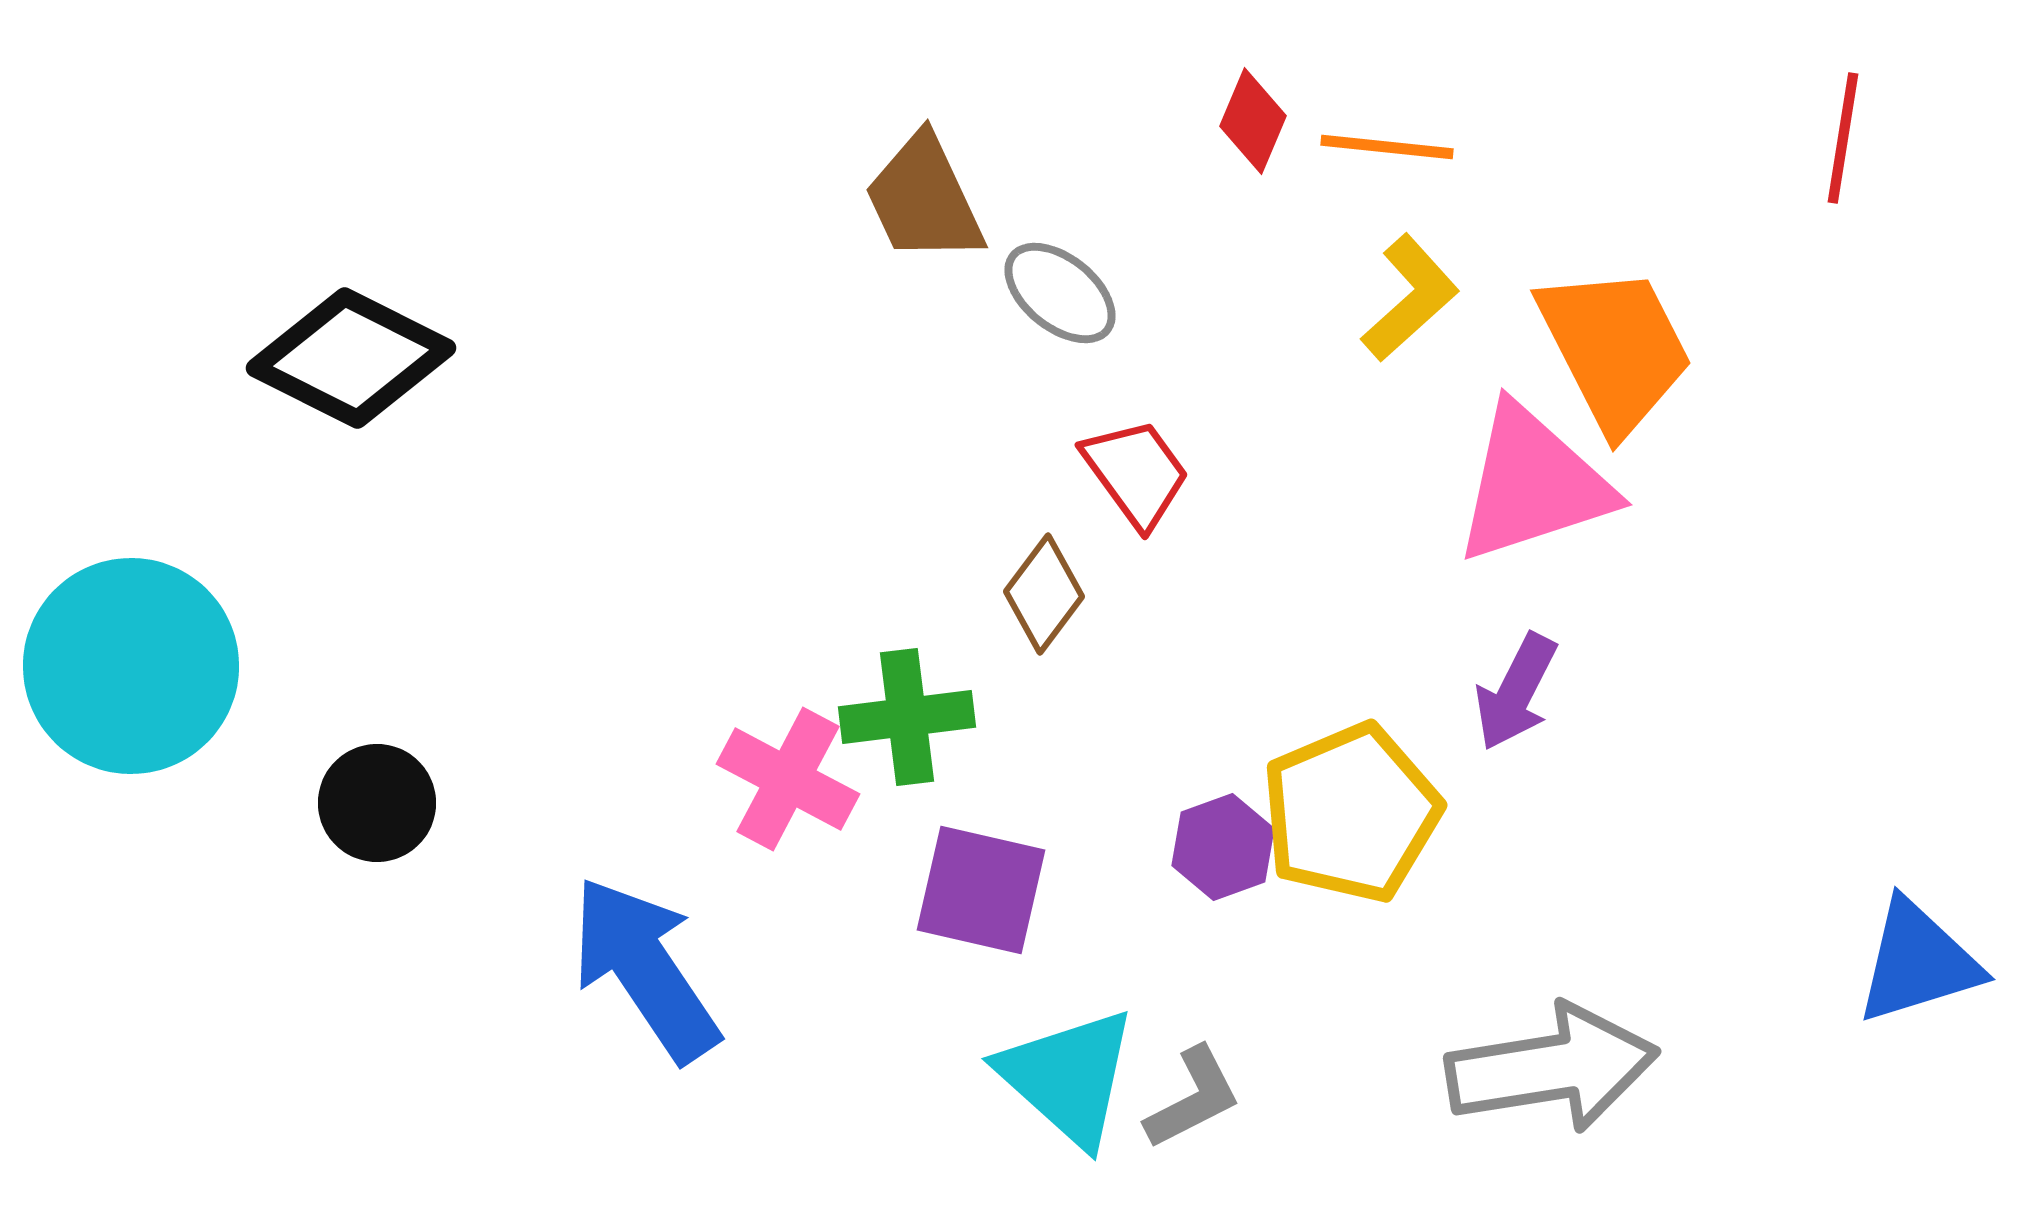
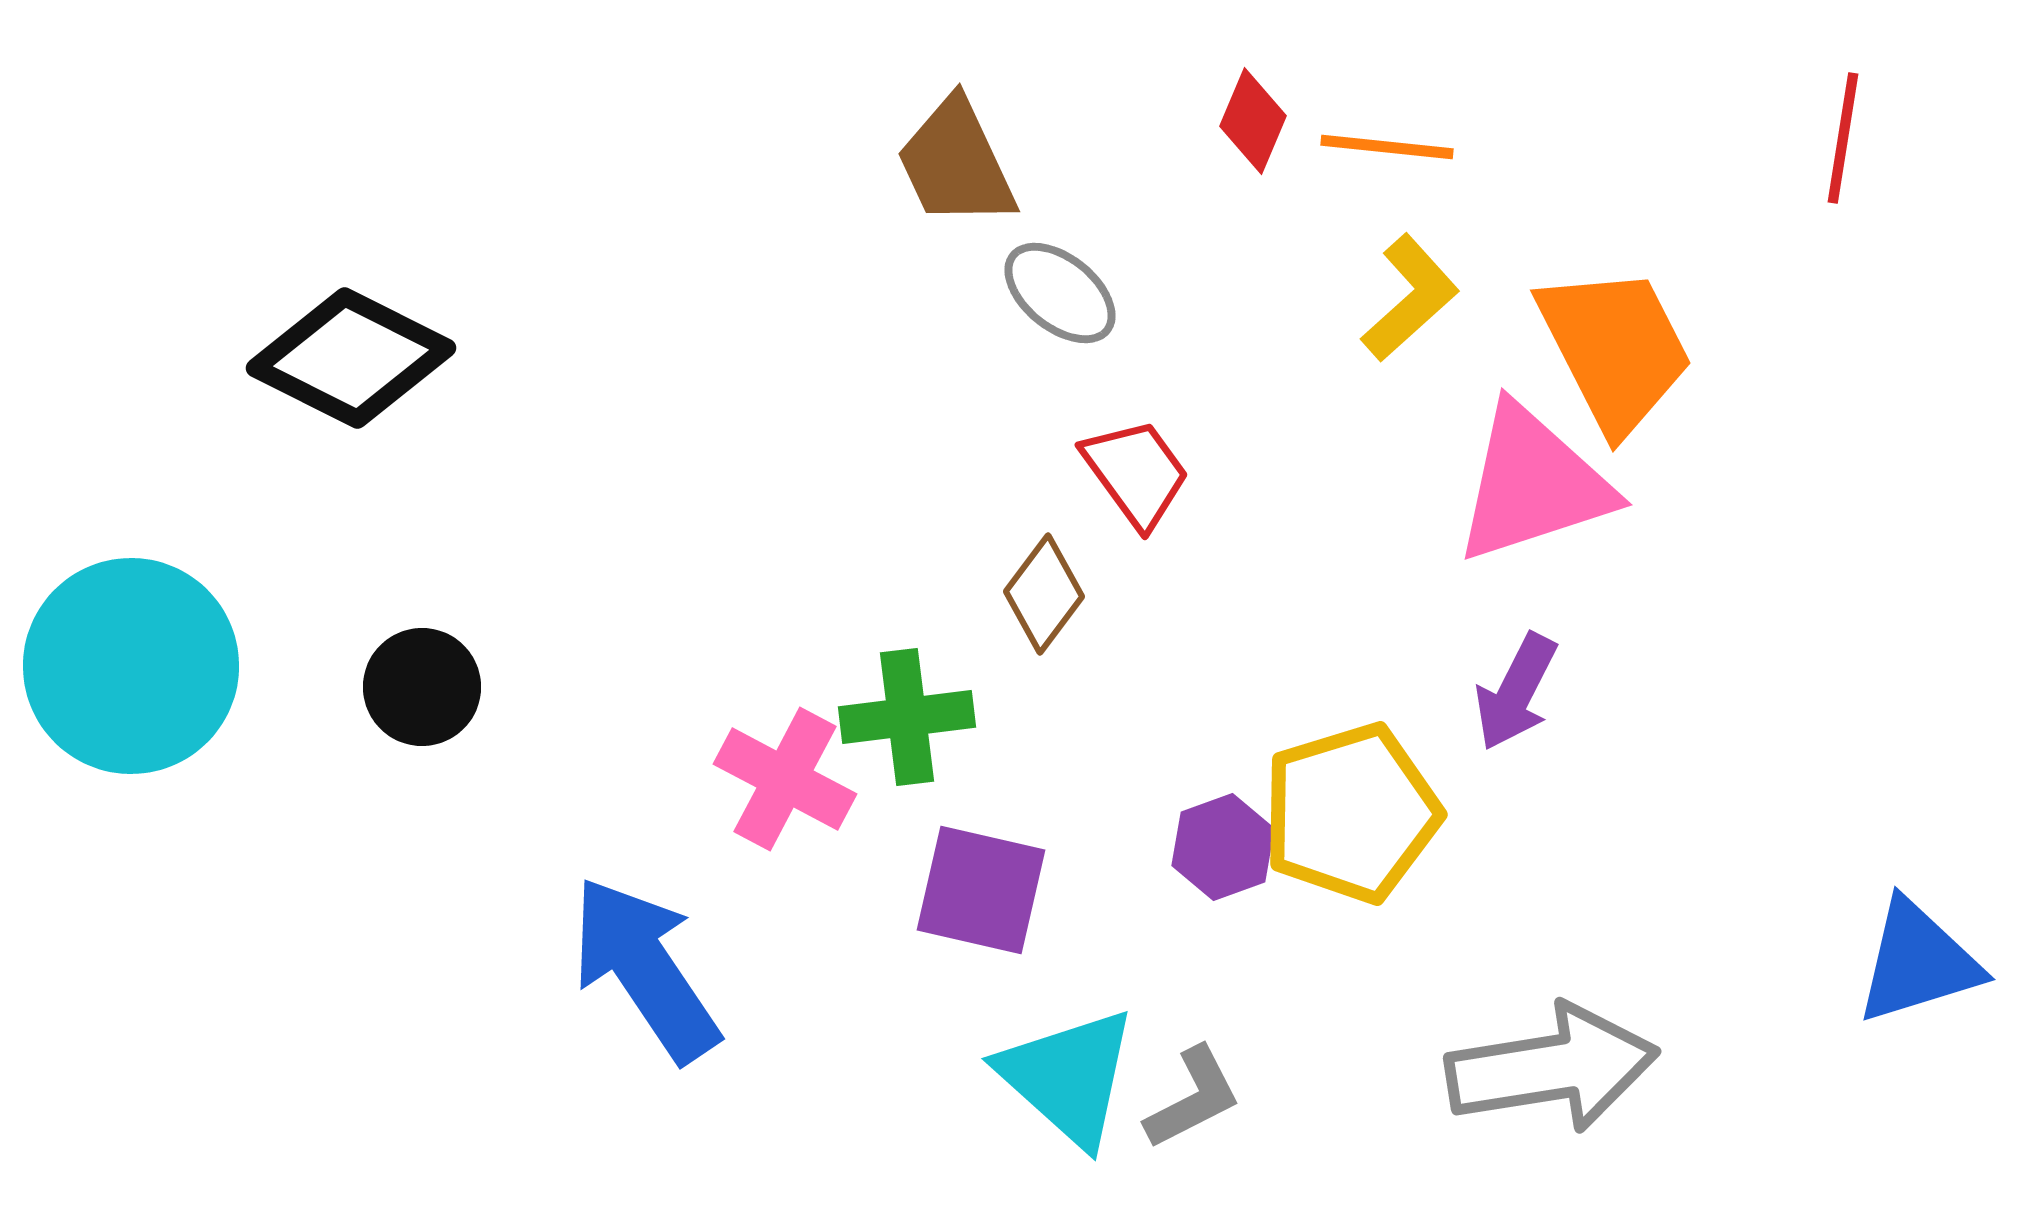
brown trapezoid: moved 32 px right, 36 px up
pink cross: moved 3 px left
black circle: moved 45 px right, 116 px up
yellow pentagon: rotated 6 degrees clockwise
